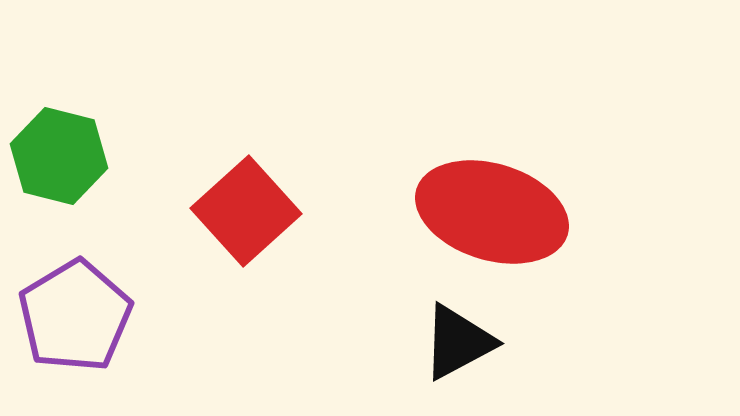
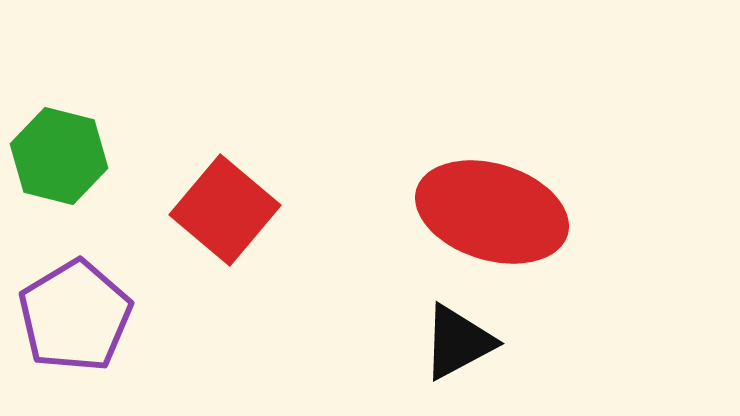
red square: moved 21 px left, 1 px up; rotated 8 degrees counterclockwise
